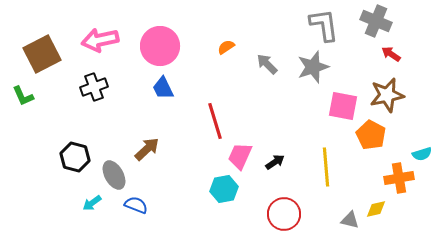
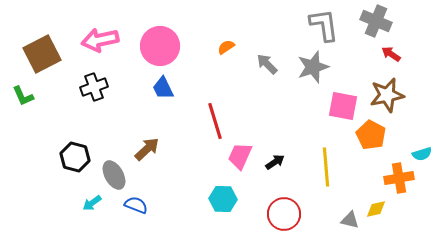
cyan hexagon: moved 1 px left, 10 px down; rotated 12 degrees clockwise
